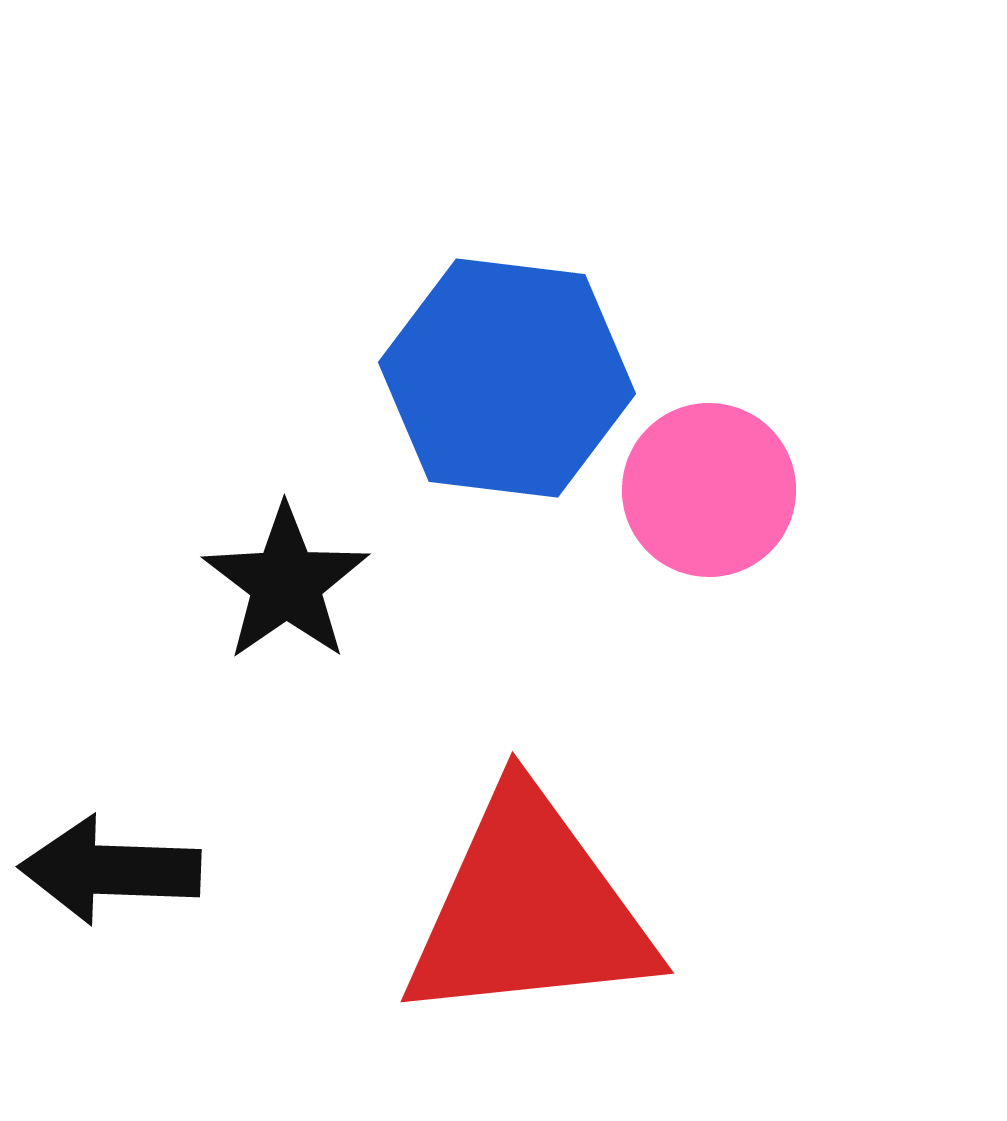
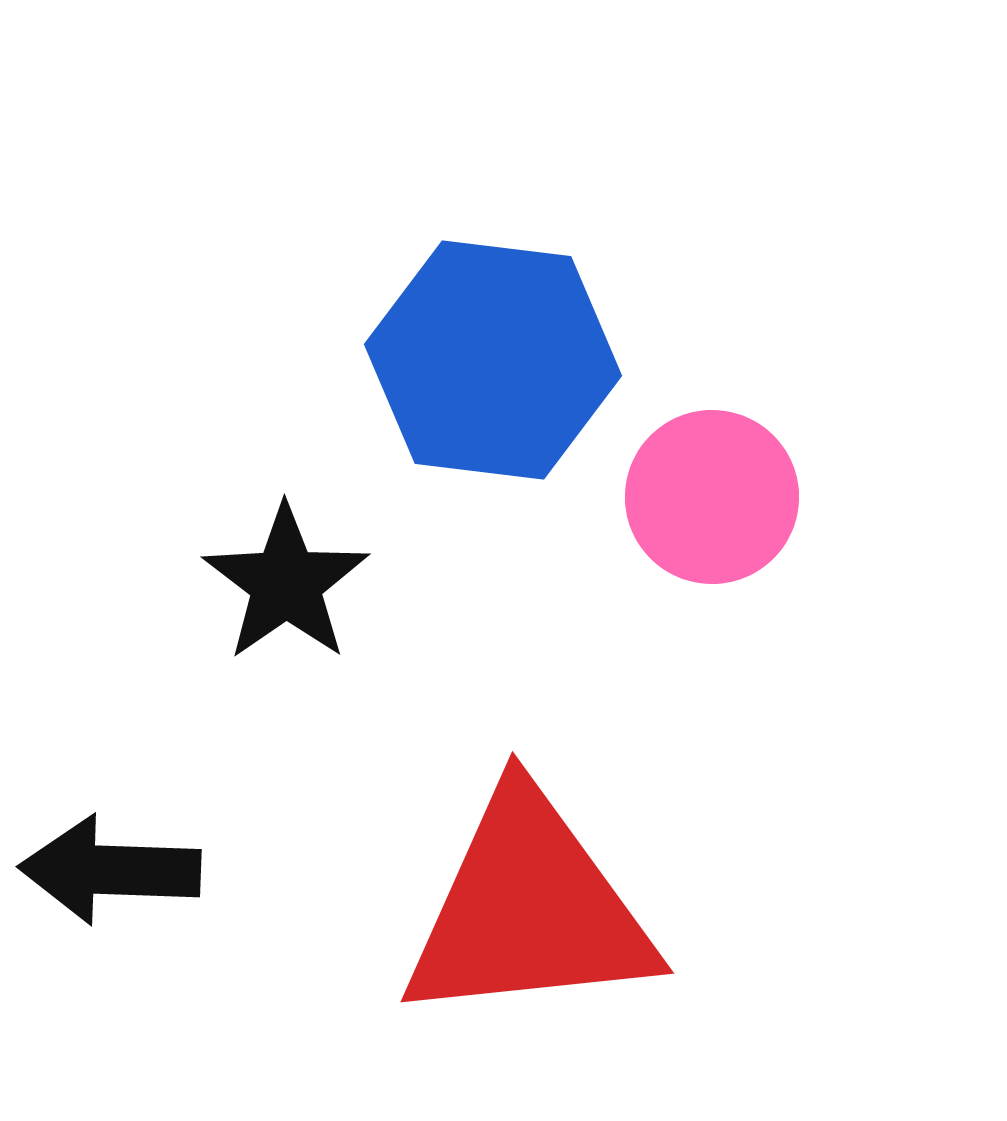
blue hexagon: moved 14 px left, 18 px up
pink circle: moved 3 px right, 7 px down
